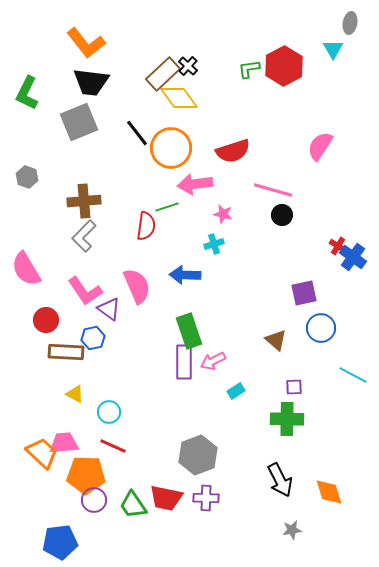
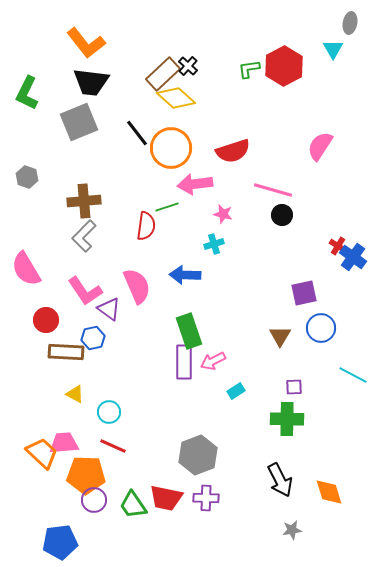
yellow diamond at (179, 98): moved 3 px left; rotated 12 degrees counterclockwise
brown triangle at (276, 340): moved 4 px right, 4 px up; rotated 20 degrees clockwise
